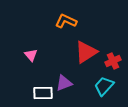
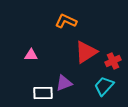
pink triangle: rotated 48 degrees counterclockwise
